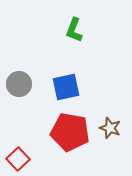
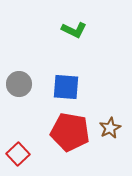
green L-shape: rotated 85 degrees counterclockwise
blue square: rotated 16 degrees clockwise
brown star: rotated 25 degrees clockwise
red square: moved 5 px up
